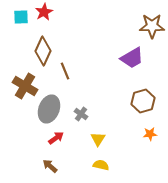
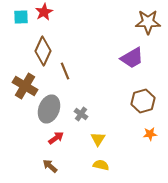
brown star: moved 4 px left, 4 px up
